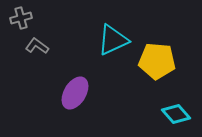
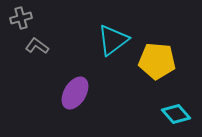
cyan triangle: rotated 12 degrees counterclockwise
